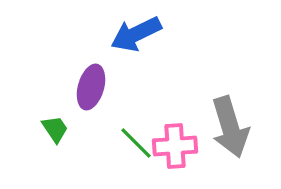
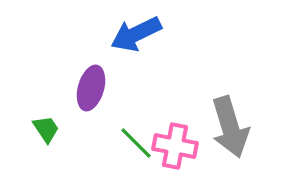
purple ellipse: moved 1 px down
green trapezoid: moved 9 px left
pink cross: rotated 15 degrees clockwise
